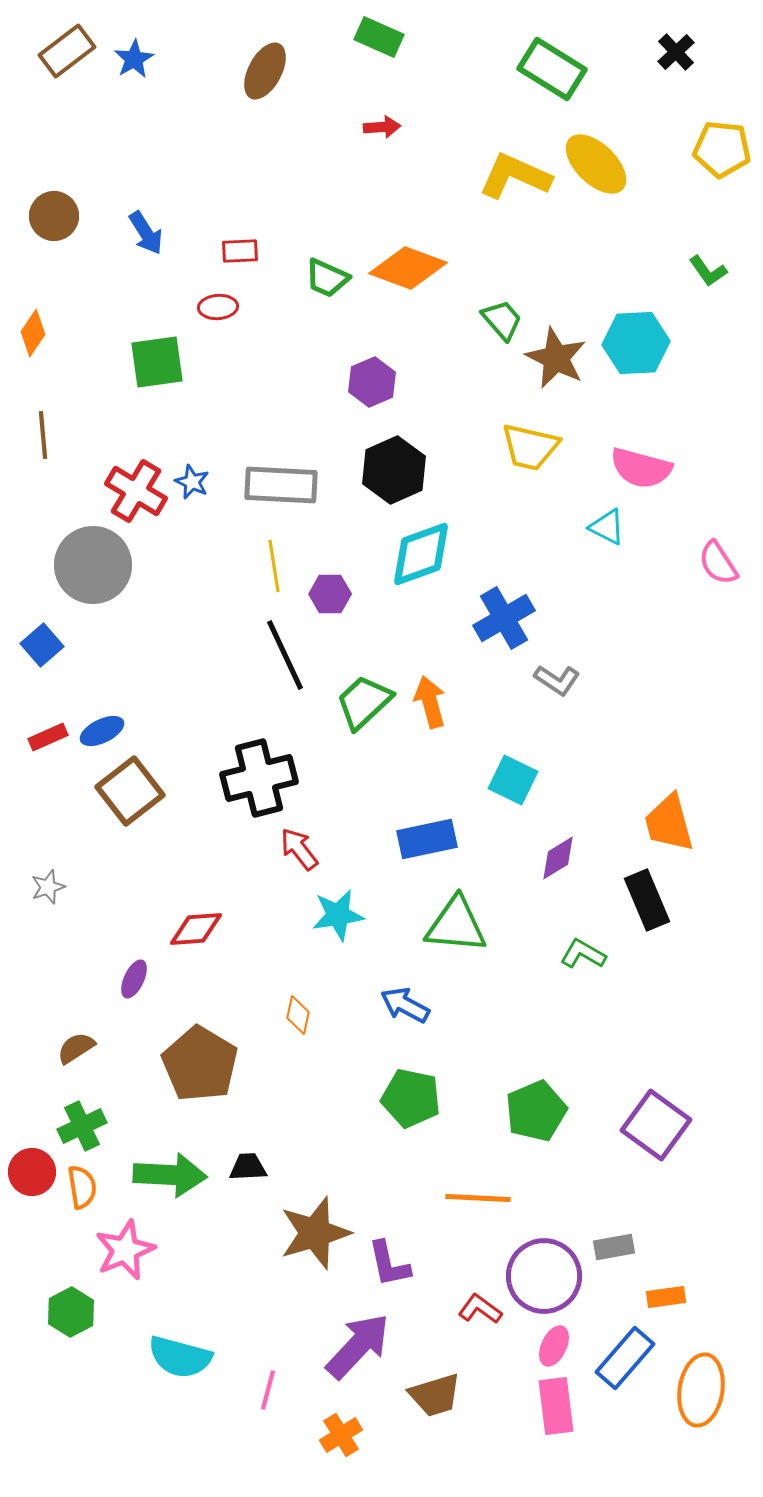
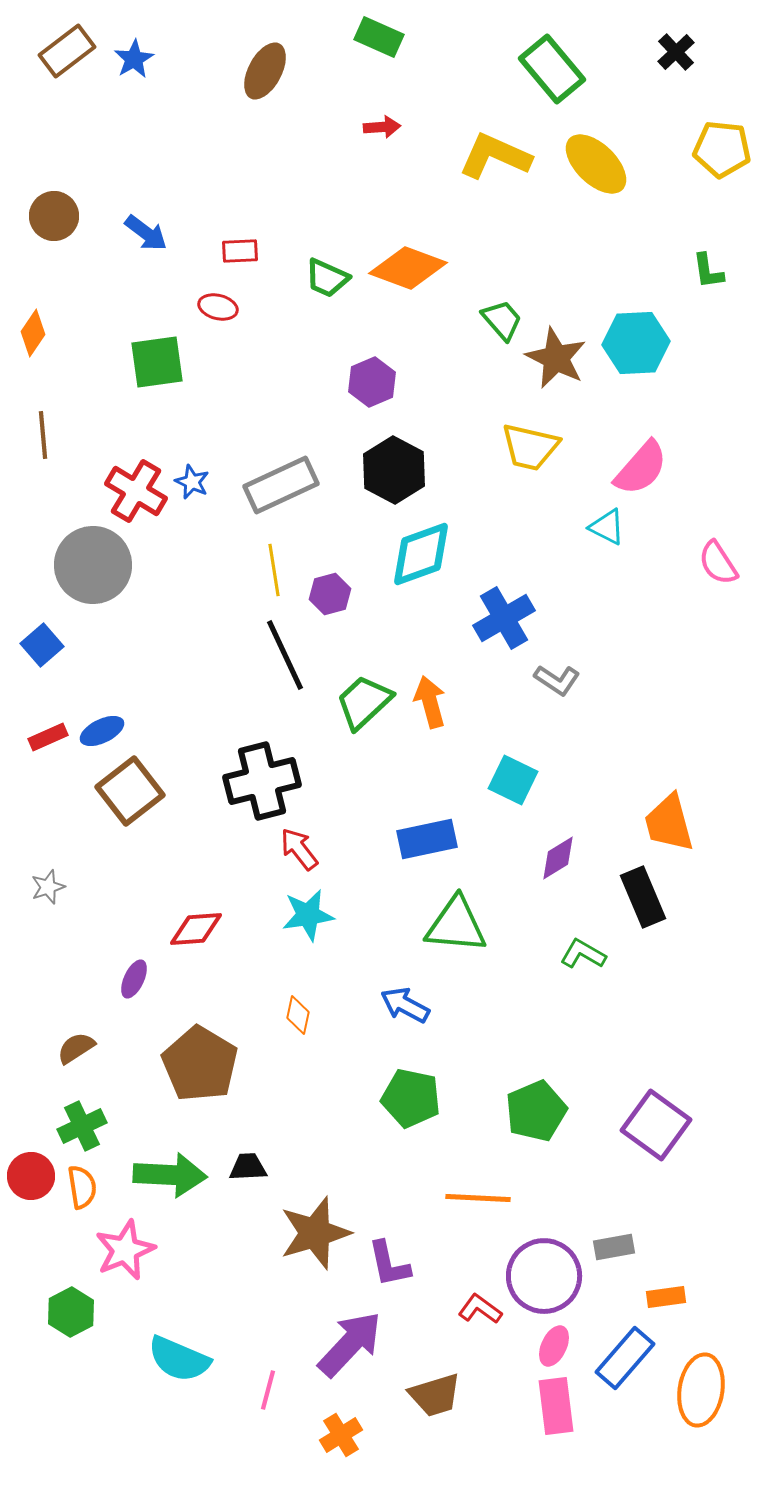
green rectangle at (552, 69): rotated 18 degrees clockwise
yellow L-shape at (515, 176): moved 20 px left, 20 px up
blue arrow at (146, 233): rotated 21 degrees counterclockwise
green L-shape at (708, 271): rotated 27 degrees clockwise
red ellipse at (218, 307): rotated 18 degrees clockwise
pink semicircle at (641, 468): rotated 64 degrees counterclockwise
black hexagon at (394, 470): rotated 8 degrees counterclockwise
gray rectangle at (281, 485): rotated 28 degrees counterclockwise
yellow line at (274, 566): moved 4 px down
purple hexagon at (330, 594): rotated 15 degrees counterclockwise
black cross at (259, 778): moved 3 px right, 3 px down
black rectangle at (647, 900): moved 4 px left, 3 px up
cyan star at (338, 915): moved 30 px left
red circle at (32, 1172): moved 1 px left, 4 px down
purple arrow at (358, 1346): moved 8 px left, 2 px up
cyan semicircle at (180, 1357): moved 1 px left, 2 px down; rotated 8 degrees clockwise
